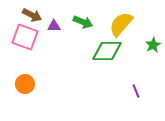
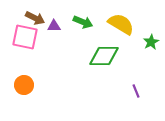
brown arrow: moved 3 px right, 3 px down
yellow semicircle: rotated 80 degrees clockwise
pink square: rotated 8 degrees counterclockwise
green star: moved 2 px left, 3 px up
green diamond: moved 3 px left, 5 px down
orange circle: moved 1 px left, 1 px down
